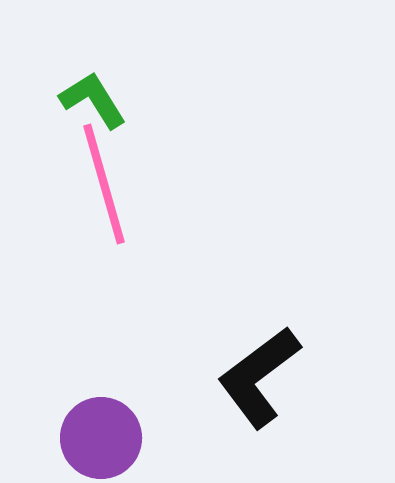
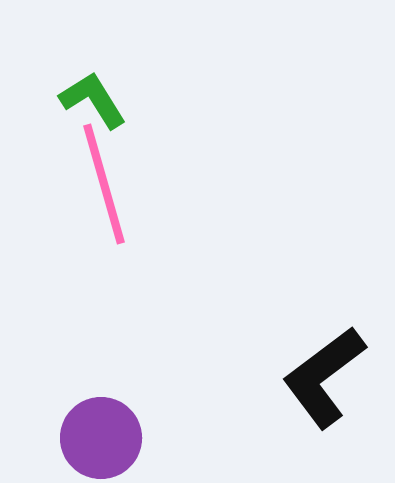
black L-shape: moved 65 px right
